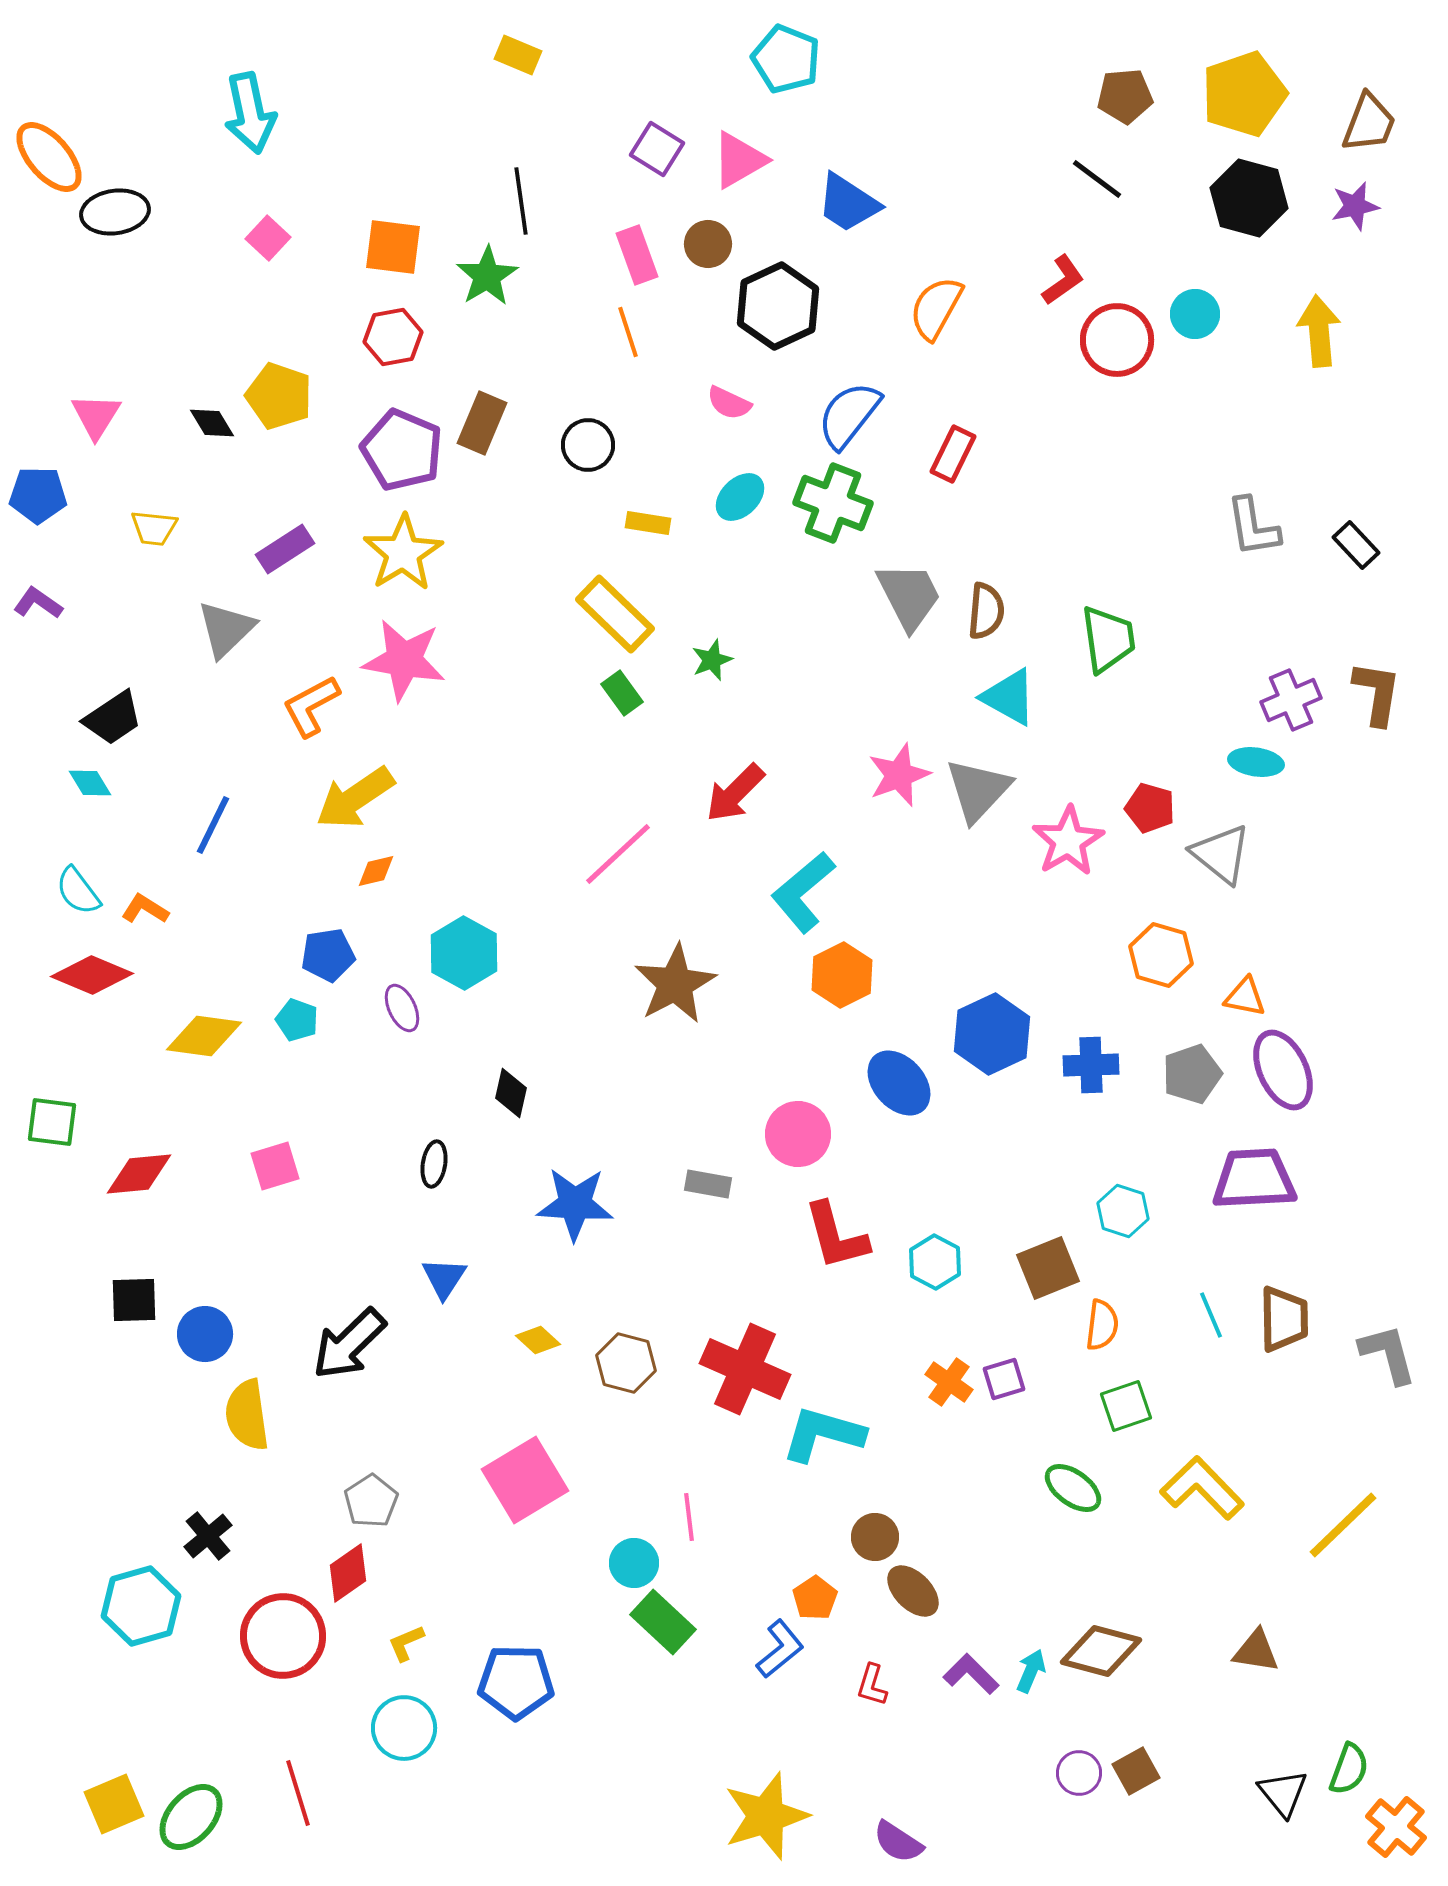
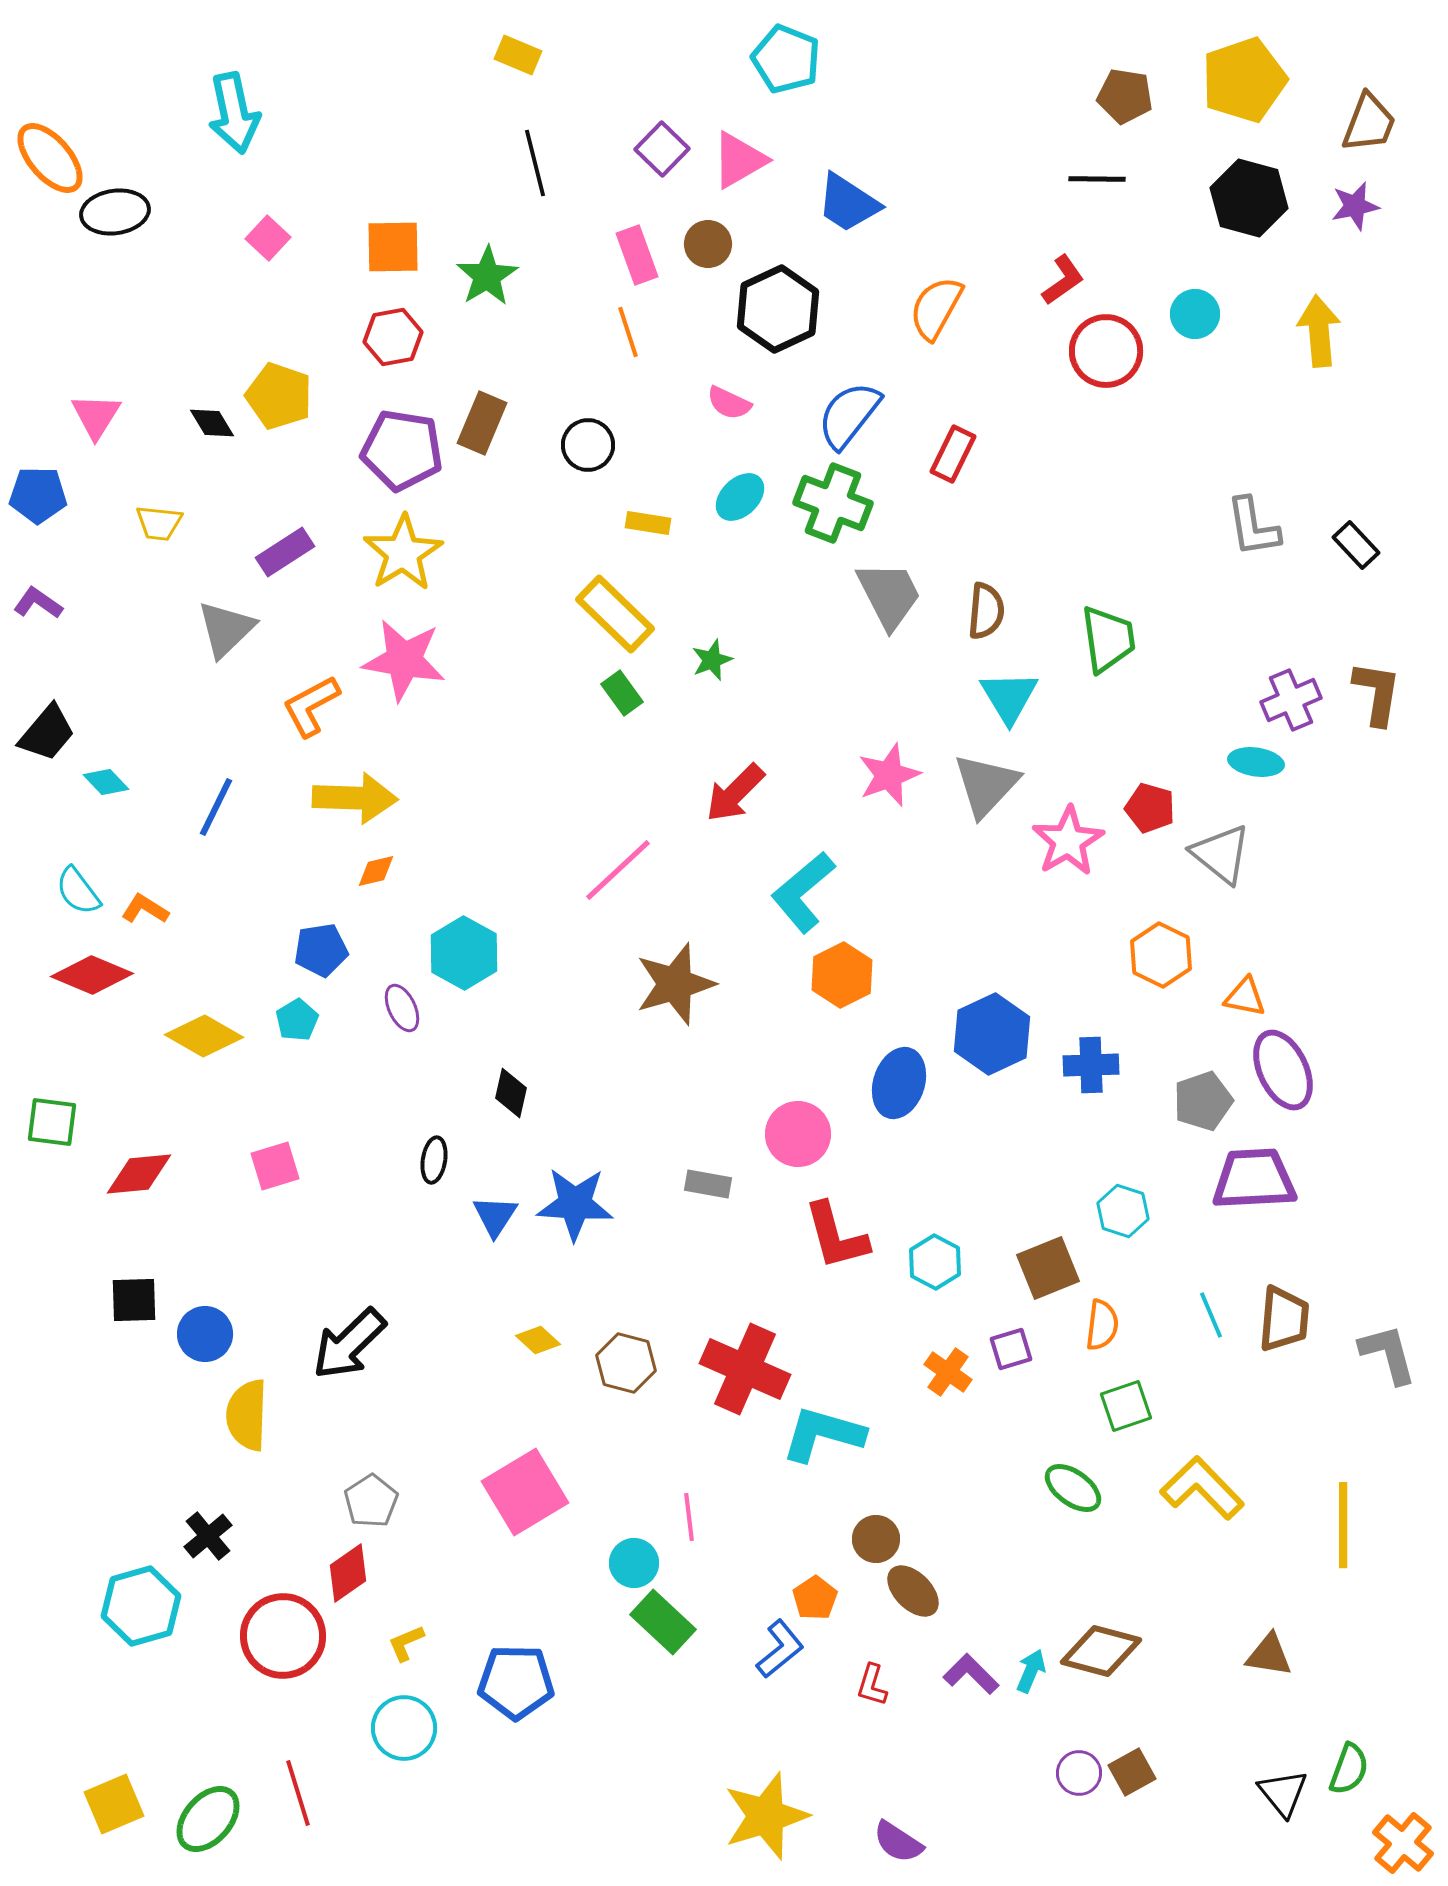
yellow pentagon at (1244, 94): moved 14 px up
brown pentagon at (1125, 96): rotated 14 degrees clockwise
cyan arrow at (250, 113): moved 16 px left
purple square at (657, 149): moved 5 px right; rotated 12 degrees clockwise
orange ellipse at (49, 157): moved 1 px right, 1 px down
black line at (1097, 179): rotated 36 degrees counterclockwise
black line at (521, 201): moved 14 px right, 38 px up; rotated 6 degrees counterclockwise
orange square at (393, 247): rotated 8 degrees counterclockwise
black hexagon at (778, 306): moved 3 px down
red circle at (1117, 340): moved 11 px left, 11 px down
purple pentagon at (402, 450): rotated 14 degrees counterclockwise
yellow trapezoid at (154, 528): moved 5 px right, 5 px up
purple rectangle at (285, 549): moved 3 px down
gray trapezoid at (909, 596): moved 20 px left, 1 px up
cyan triangle at (1009, 697): rotated 30 degrees clockwise
black trapezoid at (113, 718): moved 66 px left, 15 px down; rotated 16 degrees counterclockwise
pink star at (899, 775): moved 10 px left
cyan diamond at (90, 783): moved 16 px right, 1 px up; rotated 12 degrees counterclockwise
gray triangle at (978, 790): moved 8 px right, 5 px up
yellow arrow at (355, 798): rotated 144 degrees counterclockwise
blue line at (213, 825): moved 3 px right, 18 px up
pink line at (618, 854): moved 16 px down
blue pentagon at (328, 955): moved 7 px left, 5 px up
orange hexagon at (1161, 955): rotated 10 degrees clockwise
brown star at (675, 984): rotated 12 degrees clockwise
cyan pentagon at (297, 1020): rotated 21 degrees clockwise
yellow diamond at (204, 1036): rotated 22 degrees clockwise
gray pentagon at (1192, 1074): moved 11 px right, 27 px down
blue ellipse at (899, 1083): rotated 60 degrees clockwise
black ellipse at (434, 1164): moved 4 px up
blue triangle at (444, 1278): moved 51 px right, 62 px up
brown trapezoid at (1284, 1319): rotated 6 degrees clockwise
purple square at (1004, 1379): moved 7 px right, 30 px up
orange cross at (949, 1382): moved 1 px left, 10 px up
yellow semicircle at (247, 1415): rotated 10 degrees clockwise
pink square at (525, 1480): moved 12 px down
yellow line at (1343, 1525): rotated 46 degrees counterclockwise
brown circle at (875, 1537): moved 1 px right, 2 px down
brown triangle at (1256, 1651): moved 13 px right, 4 px down
brown square at (1136, 1771): moved 4 px left, 1 px down
green ellipse at (191, 1817): moved 17 px right, 2 px down
orange cross at (1396, 1827): moved 7 px right, 16 px down
